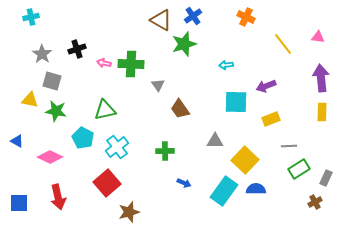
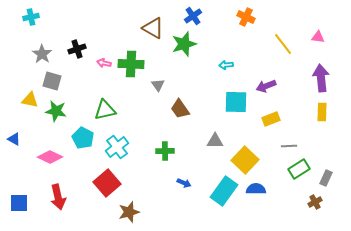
brown triangle at (161, 20): moved 8 px left, 8 px down
blue triangle at (17, 141): moved 3 px left, 2 px up
